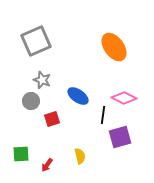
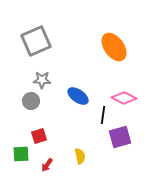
gray star: rotated 18 degrees counterclockwise
red square: moved 13 px left, 17 px down
